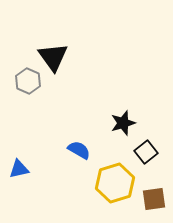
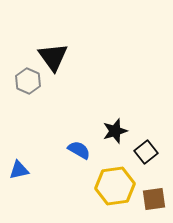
black star: moved 8 px left, 8 px down
blue triangle: moved 1 px down
yellow hexagon: moved 3 px down; rotated 9 degrees clockwise
